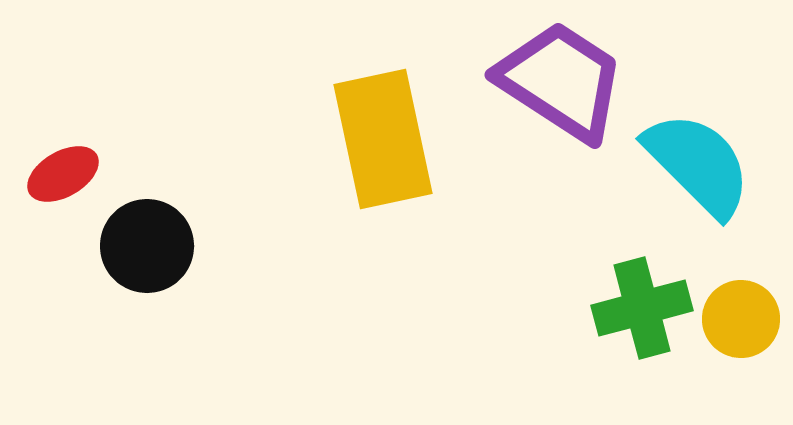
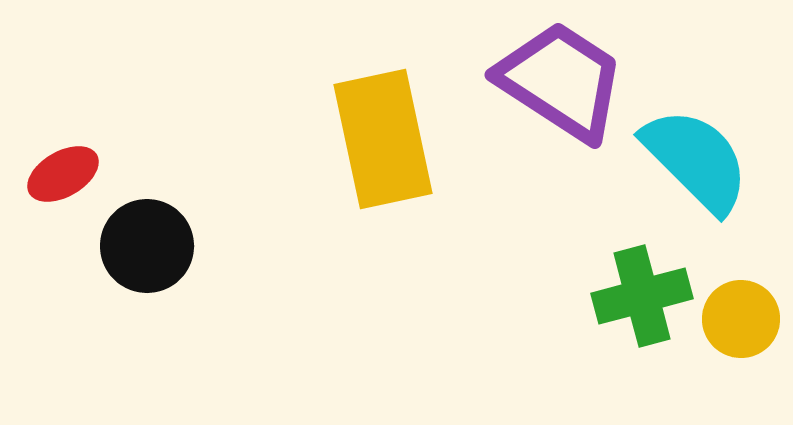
cyan semicircle: moved 2 px left, 4 px up
green cross: moved 12 px up
